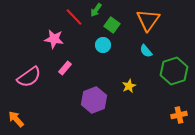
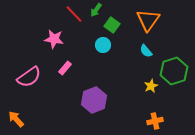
red line: moved 3 px up
yellow star: moved 22 px right
orange cross: moved 24 px left, 6 px down
